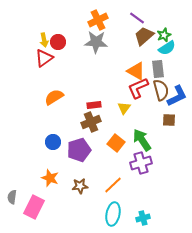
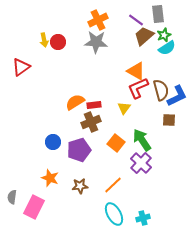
purple line: moved 1 px left, 2 px down
red triangle: moved 23 px left, 9 px down
gray rectangle: moved 55 px up
orange semicircle: moved 21 px right, 5 px down
purple cross: rotated 30 degrees counterclockwise
cyan ellipse: moved 1 px right; rotated 40 degrees counterclockwise
